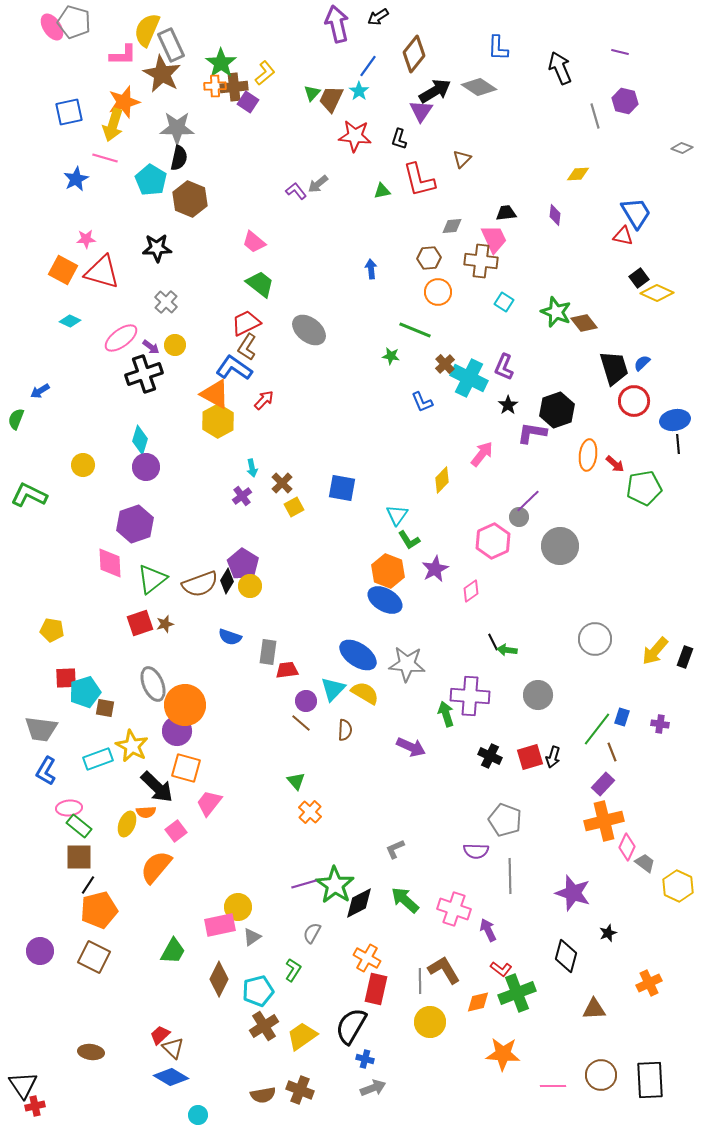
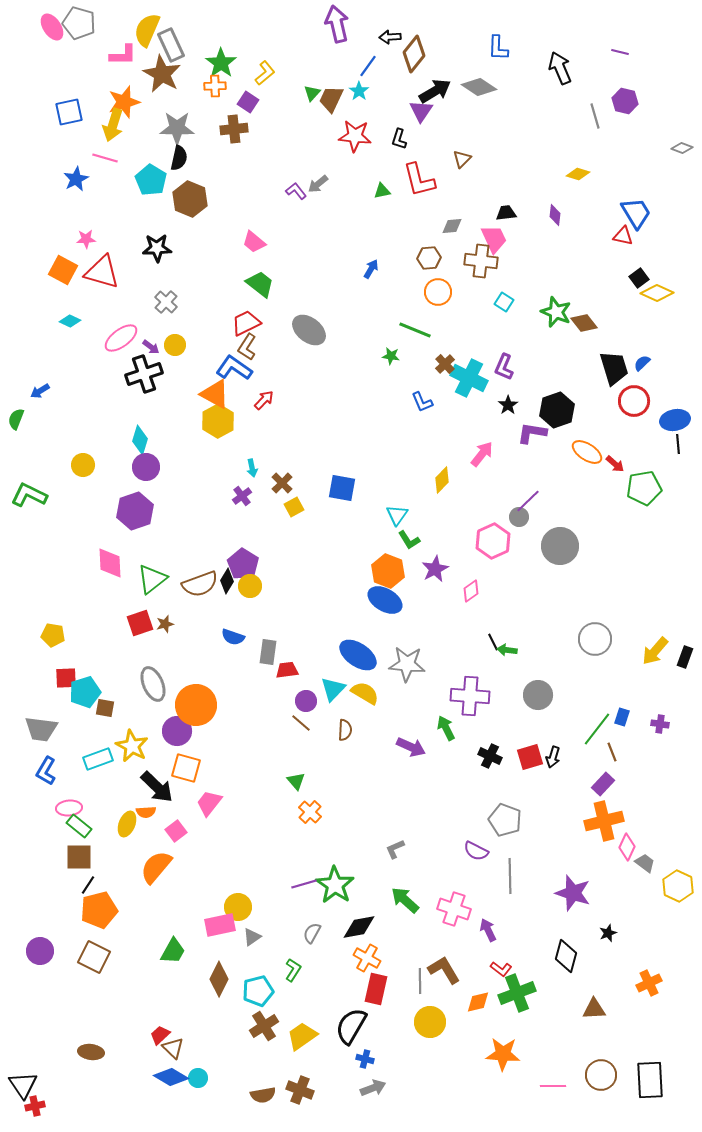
black arrow at (378, 17): moved 12 px right, 20 px down; rotated 30 degrees clockwise
gray pentagon at (74, 22): moved 5 px right, 1 px down
brown cross at (234, 87): moved 42 px down
yellow diamond at (578, 174): rotated 20 degrees clockwise
blue arrow at (371, 269): rotated 36 degrees clockwise
orange ellipse at (588, 455): moved 1 px left, 3 px up; rotated 64 degrees counterclockwise
purple hexagon at (135, 524): moved 13 px up
yellow pentagon at (52, 630): moved 1 px right, 5 px down
blue semicircle at (230, 637): moved 3 px right
orange circle at (185, 705): moved 11 px right
green arrow at (446, 714): moved 14 px down; rotated 10 degrees counterclockwise
purple semicircle at (476, 851): rotated 25 degrees clockwise
black diamond at (359, 903): moved 24 px down; rotated 16 degrees clockwise
cyan circle at (198, 1115): moved 37 px up
